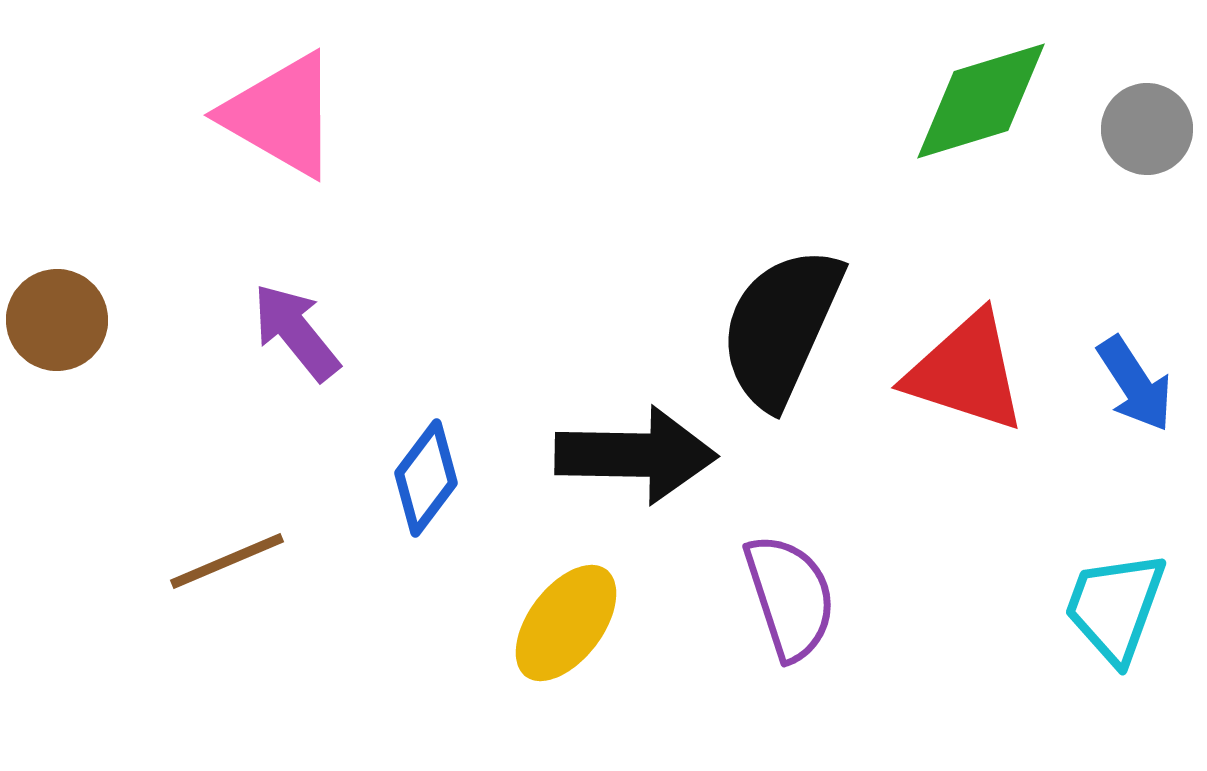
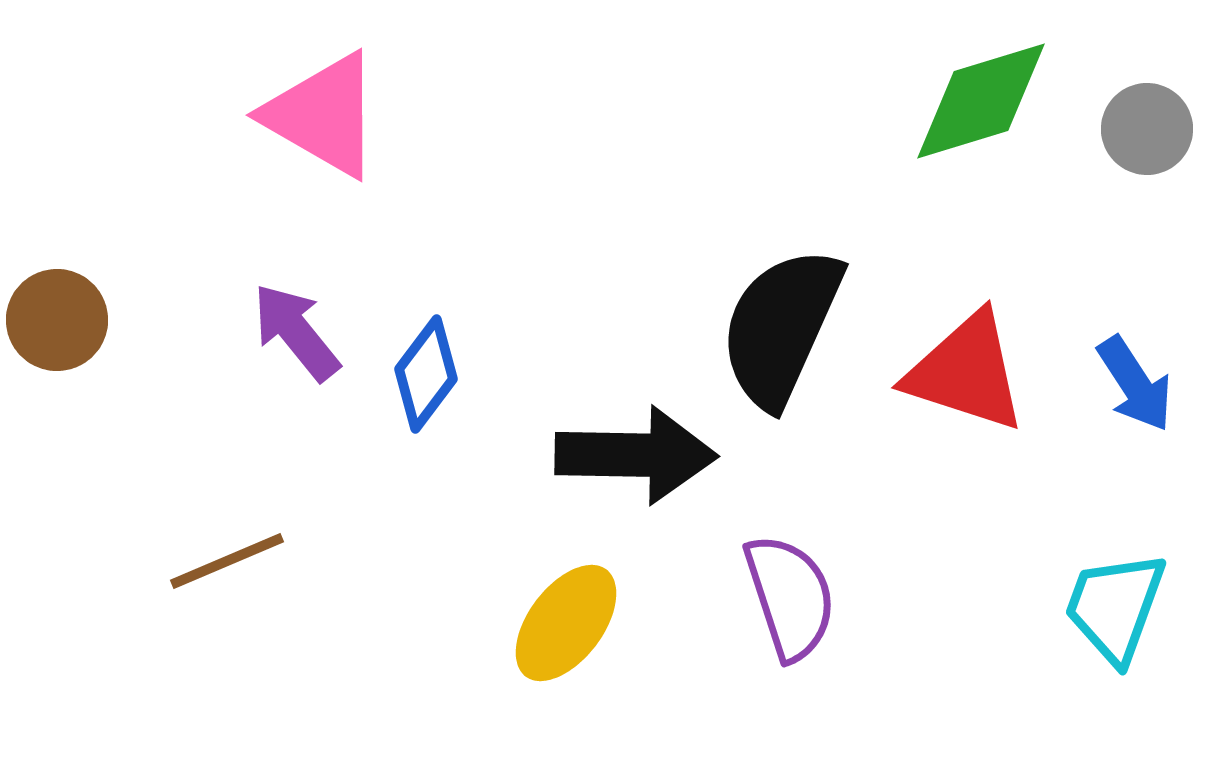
pink triangle: moved 42 px right
blue diamond: moved 104 px up
